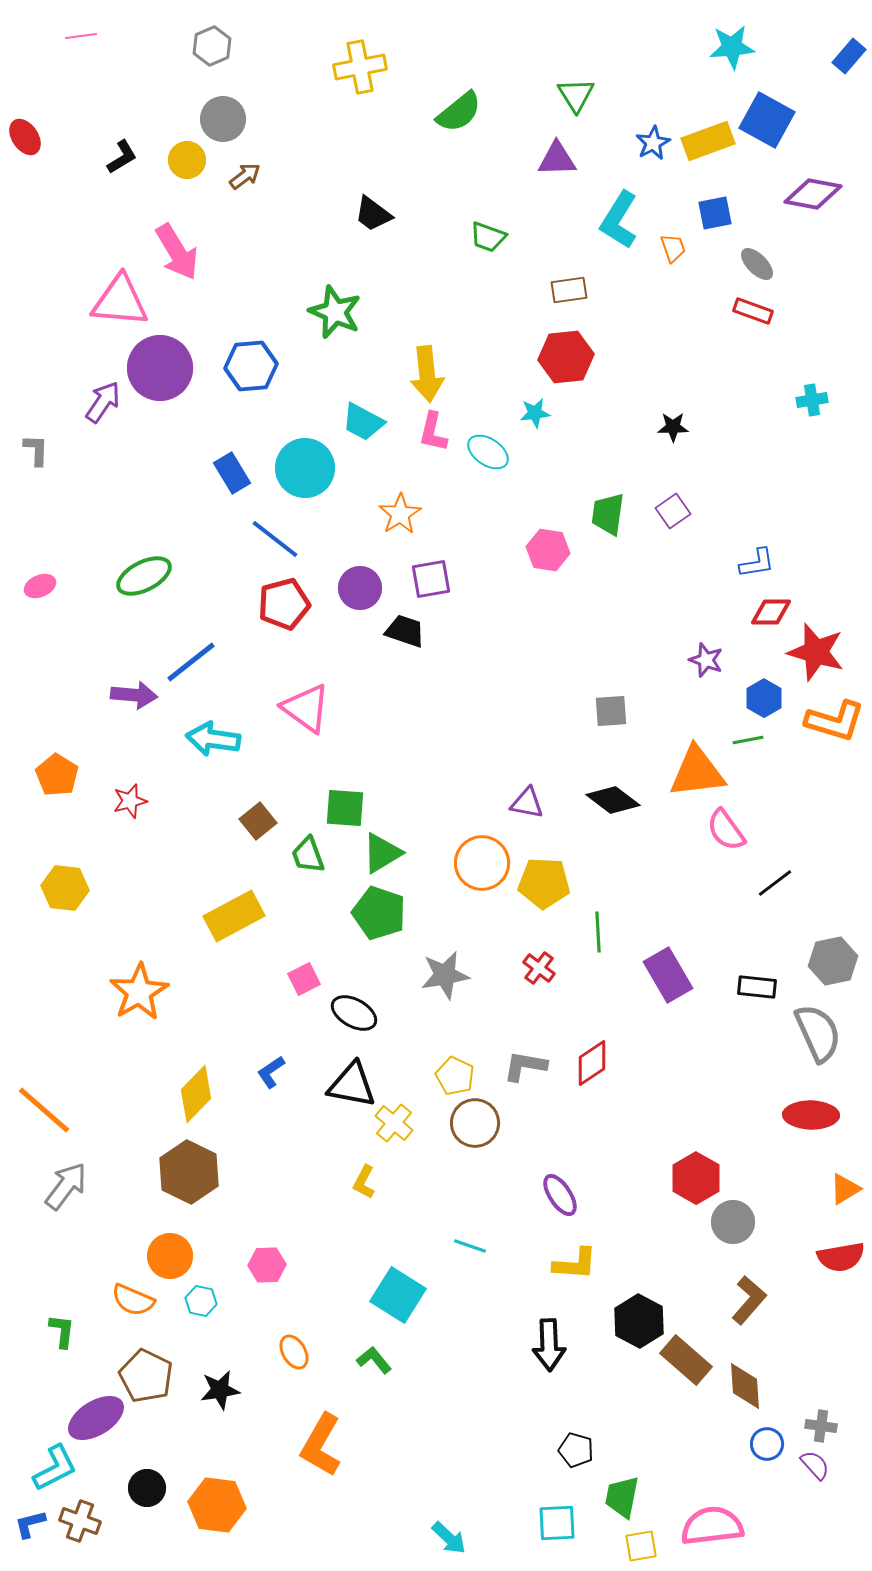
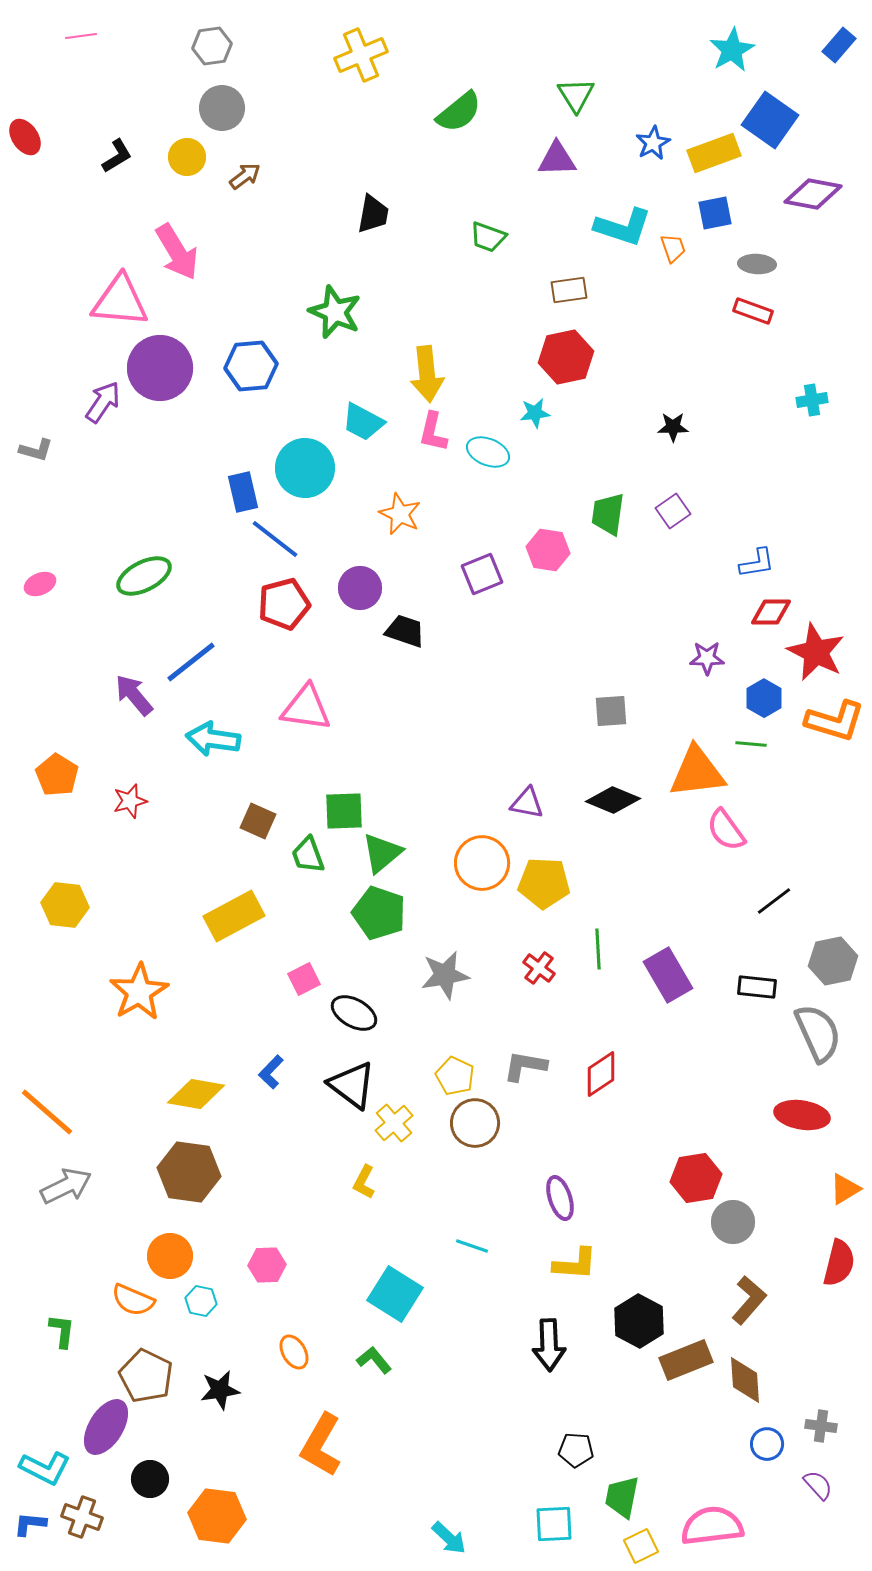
gray hexagon at (212, 46): rotated 15 degrees clockwise
cyan star at (732, 47): moved 3 px down; rotated 24 degrees counterclockwise
blue rectangle at (849, 56): moved 10 px left, 11 px up
yellow cross at (360, 67): moved 1 px right, 12 px up; rotated 12 degrees counterclockwise
gray circle at (223, 119): moved 1 px left, 11 px up
blue square at (767, 120): moved 3 px right; rotated 6 degrees clockwise
yellow rectangle at (708, 141): moved 6 px right, 12 px down
black L-shape at (122, 157): moved 5 px left, 1 px up
yellow circle at (187, 160): moved 3 px up
black trapezoid at (373, 214): rotated 117 degrees counterclockwise
cyan L-shape at (619, 220): moved 4 px right, 7 px down; rotated 104 degrees counterclockwise
gray ellipse at (757, 264): rotated 42 degrees counterclockwise
red hexagon at (566, 357): rotated 6 degrees counterclockwise
gray L-shape at (36, 450): rotated 104 degrees clockwise
cyan ellipse at (488, 452): rotated 12 degrees counterclockwise
blue rectangle at (232, 473): moved 11 px right, 19 px down; rotated 18 degrees clockwise
orange star at (400, 514): rotated 15 degrees counterclockwise
purple square at (431, 579): moved 51 px right, 5 px up; rotated 12 degrees counterclockwise
pink ellipse at (40, 586): moved 2 px up
red star at (816, 652): rotated 10 degrees clockwise
purple star at (706, 660): moved 1 px right, 2 px up; rotated 20 degrees counterclockwise
purple arrow at (134, 695): rotated 135 degrees counterclockwise
pink triangle at (306, 708): rotated 28 degrees counterclockwise
green line at (748, 740): moved 3 px right, 4 px down; rotated 16 degrees clockwise
black diamond at (613, 800): rotated 14 degrees counterclockwise
green square at (345, 808): moved 1 px left, 3 px down; rotated 6 degrees counterclockwise
brown square at (258, 821): rotated 27 degrees counterclockwise
green triangle at (382, 853): rotated 9 degrees counterclockwise
black line at (775, 883): moved 1 px left, 18 px down
yellow hexagon at (65, 888): moved 17 px down
green line at (598, 932): moved 17 px down
red diamond at (592, 1063): moved 9 px right, 11 px down
blue L-shape at (271, 1072): rotated 12 degrees counterclockwise
black triangle at (352, 1085): rotated 26 degrees clockwise
yellow diamond at (196, 1094): rotated 56 degrees clockwise
orange line at (44, 1110): moved 3 px right, 2 px down
red ellipse at (811, 1115): moved 9 px left; rotated 8 degrees clockwise
yellow cross at (394, 1123): rotated 9 degrees clockwise
brown hexagon at (189, 1172): rotated 18 degrees counterclockwise
red hexagon at (696, 1178): rotated 21 degrees clockwise
gray arrow at (66, 1186): rotated 27 degrees clockwise
purple ellipse at (560, 1195): moved 3 px down; rotated 15 degrees clockwise
cyan line at (470, 1246): moved 2 px right
red semicircle at (841, 1257): moved 2 px left, 6 px down; rotated 66 degrees counterclockwise
cyan square at (398, 1295): moved 3 px left, 1 px up
brown rectangle at (686, 1360): rotated 63 degrees counterclockwise
brown diamond at (745, 1386): moved 6 px up
purple ellipse at (96, 1418): moved 10 px right, 9 px down; rotated 26 degrees counterclockwise
black pentagon at (576, 1450): rotated 12 degrees counterclockwise
purple semicircle at (815, 1465): moved 3 px right, 20 px down
cyan L-shape at (55, 1468): moved 10 px left; rotated 54 degrees clockwise
black circle at (147, 1488): moved 3 px right, 9 px up
orange hexagon at (217, 1505): moved 11 px down
brown cross at (80, 1521): moved 2 px right, 4 px up
cyan square at (557, 1523): moved 3 px left, 1 px down
blue L-shape at (30, 1524): rotated 20 degrees clockwise
yellow square at (641, 1546): rotated 16 degrees counterclockwise
